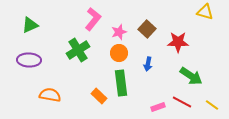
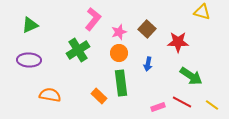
yellow triangle: moved 3 px left
